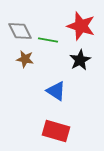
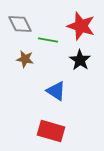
gray diamond: moved 7 px up
black star: rotated 10 degrees counterclockwise
red rectangle: moved 5 px left
